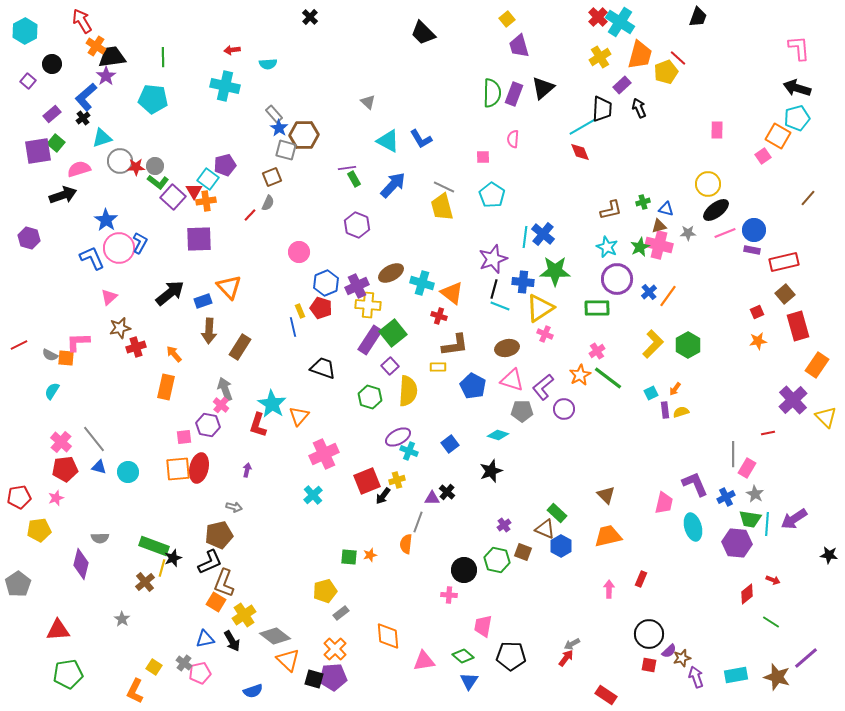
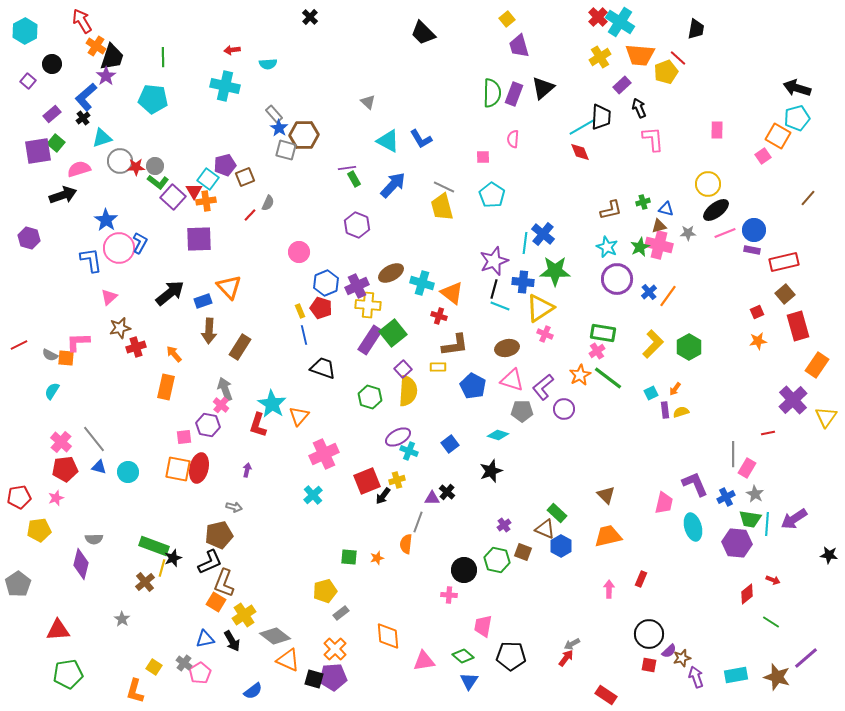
black trapezoid at (698, 17): moved 2 px left, 12 px down; rotated 10 degrees counterclockwise
pink L-shape at (799, 48): moved 146 px left, 91 px down
orange trapezoid at (640, 55): rotated 80 degrees clockwise
black trapezoid at (112, 57): rotated 116 degrees clockwise
black trapezoid at (602, 109): moved 1 px left, 8 px down
brown square at (272, 177): moved 27 px left
cyan line at (525, 237): moved 6 px down
blue L-shape at (92, 258): moved 1 px left, 2 px down; rotated 16 degrees clockwise
purple star at (493, 259): moved 1 px right, 2 px down
green rectangle at (597, 308): moved 6 px right, 25 px down; rotated 10 degrees clockwise
blue line at (293, 327): moved 11 px right, 8 px down
green hexagon at (688, 345): moved 1 px right, 2 px down
purple square at (390, 366): moved 13 px right, 3 px down
yellow triangle at (826, 417): rotated 20 degrees clockwise
orange square at (178, 469): rotated 16 degrees clockwise
gray semicircle at (100, 538): moved 6 px left, 1 px down
orange star at (370, 555): moved 7 px right, 3 px down
orange triangle at (288, 660): rotated 20 degrees counterclockwise
pink pentagon at (200, 673): rotated 20 degrees counterclockwise
orange L-shape at (135, 691): rotated 10 degrees counterclockwise
blue semicircle at (253, 691): rotated 18 degrees counterclockwise
